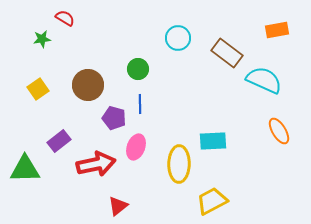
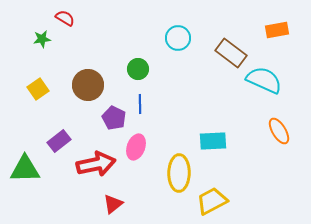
brown rectangle: moved 4 px right
purple pentagon: rotated 10 degrees clockwise
yellow ellipse: moved 9 px down
red triangle: moved 5 px left, 2 px up
